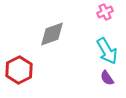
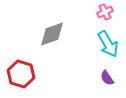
cyan arrow: moved 1 px right, 7 px up
red hexagon: moved 2 px right, 4 px down; rotated 16 degrees counterclockwise
